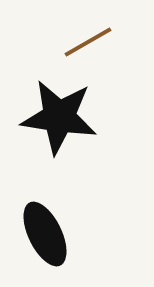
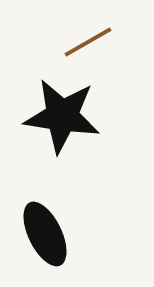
black star: moved 3 px right, 1 px up
